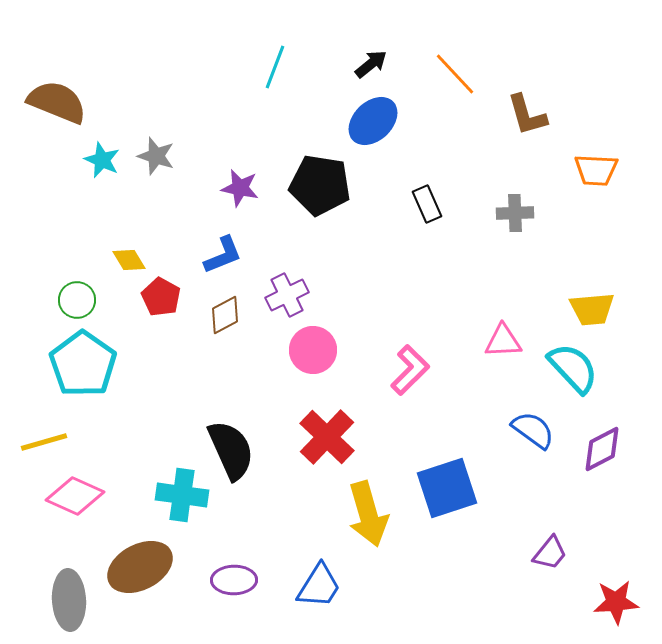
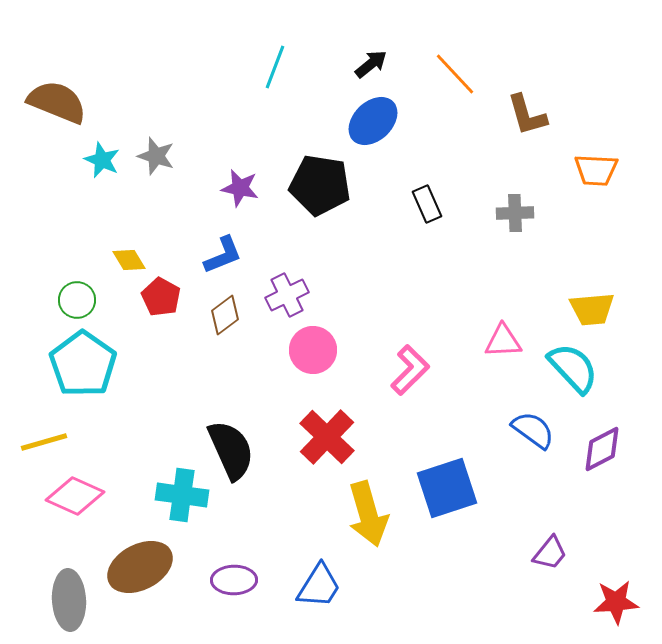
brown diamond: rotated 9 degrees counterclockwise
